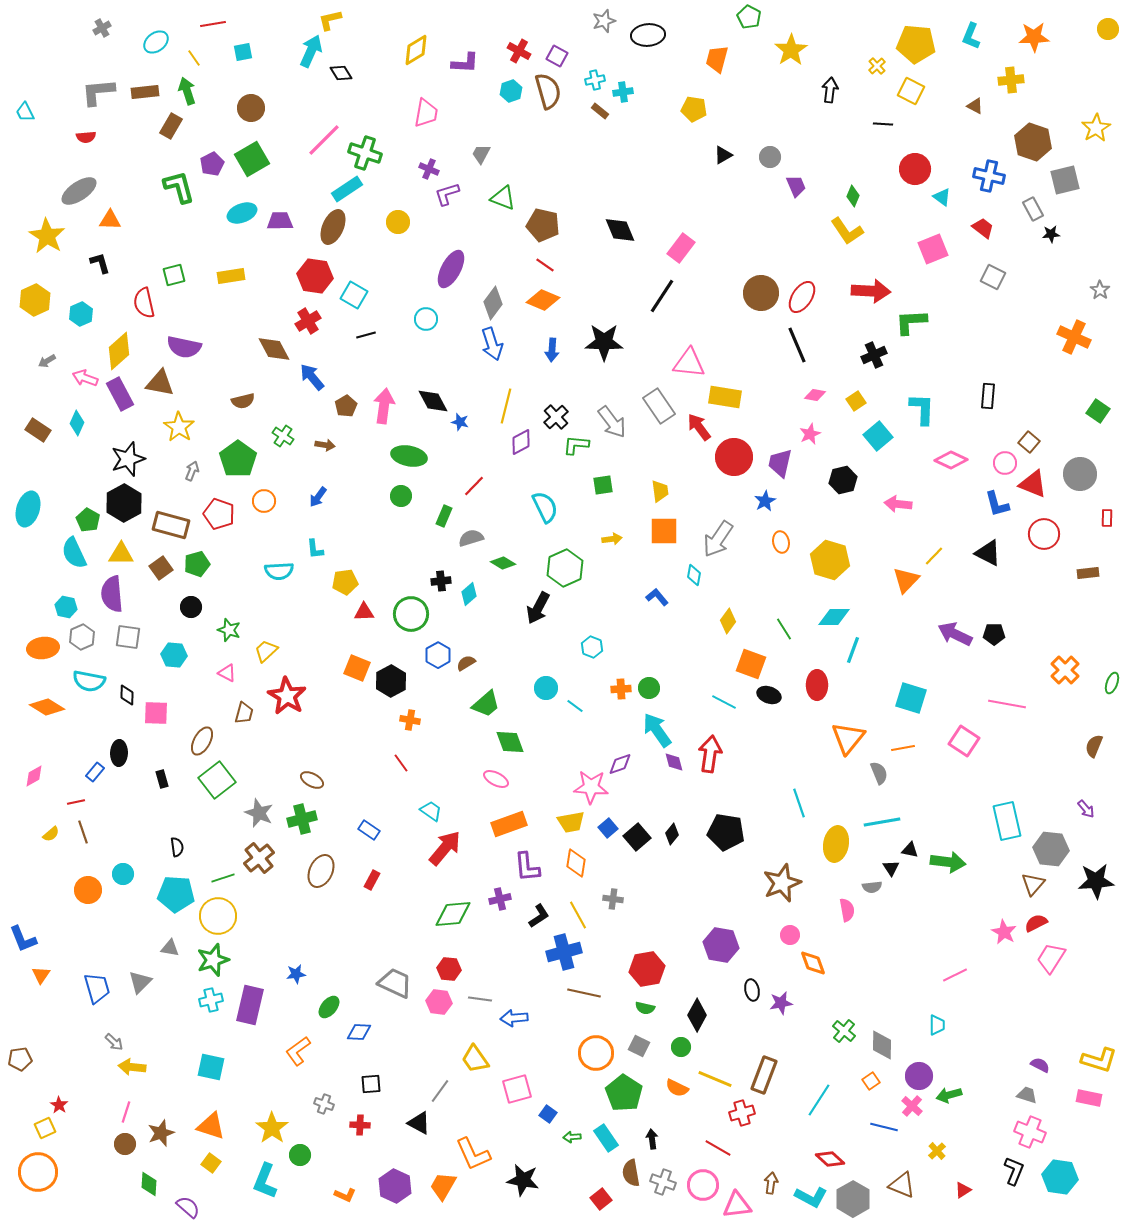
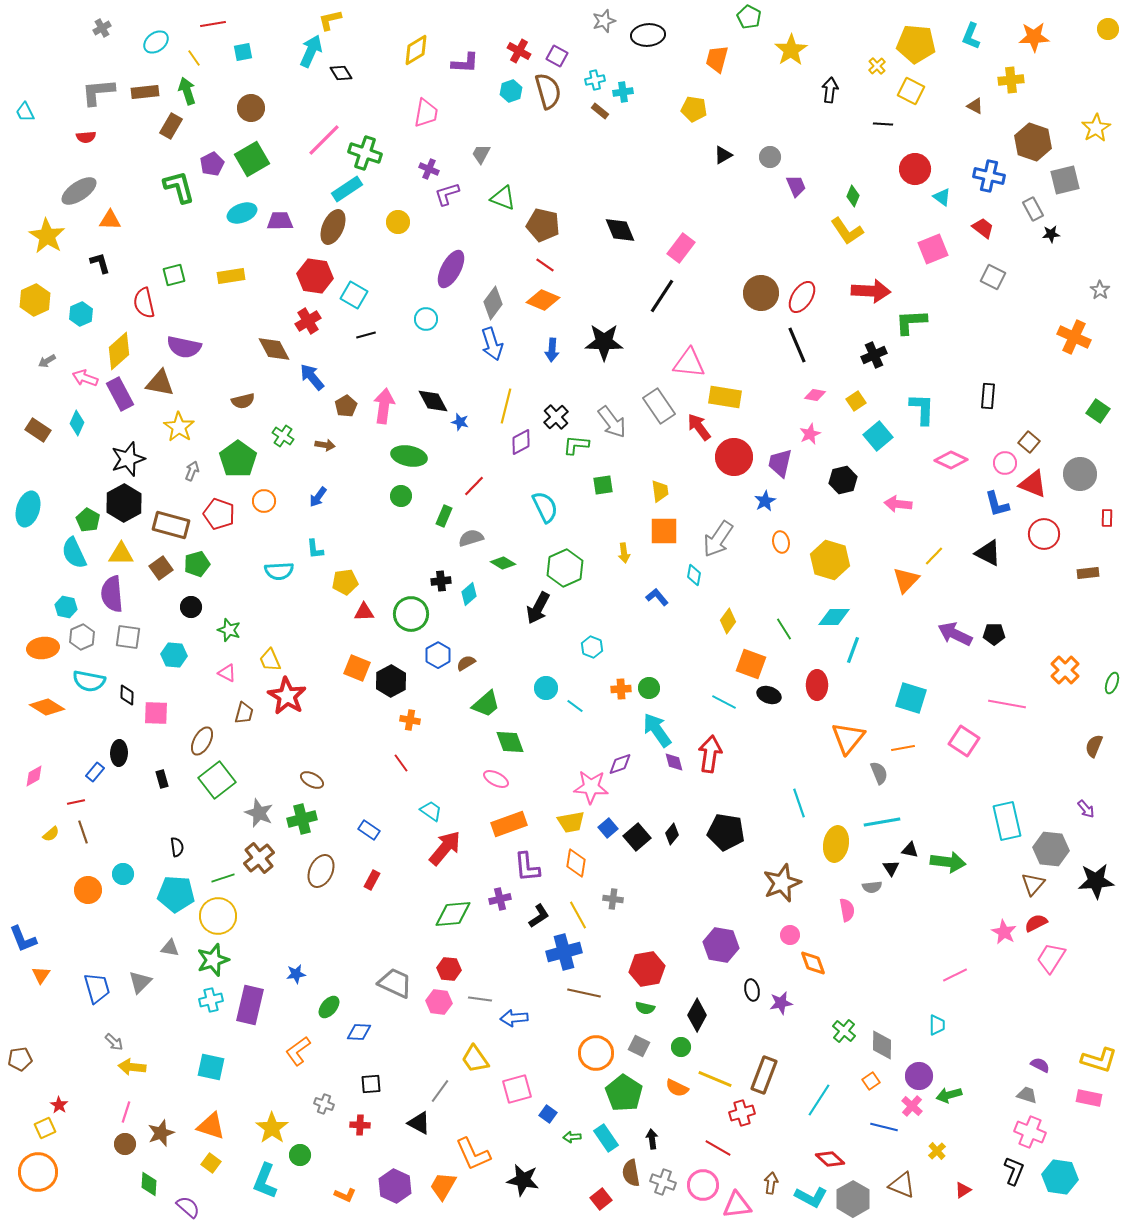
yellow arrow at (612, 539): moved 12 px right, 14 px down; rotated 90 degrees clockwise
yellow trapezoid at (266, 651): moved 4 px right, 9 px down; rotated 70 degrees counterclockwise
